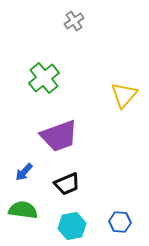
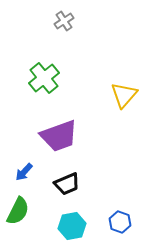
gray cross: moved 10 px left
green semicircle: moved 5 px left, 1 px down; rotated 108 degrees clockwise
blue hexagon: rotated 15 degrees clockwise
